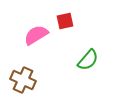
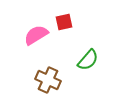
red square: moved 1 px left, 1 px down
brown cross: moved 25 px right
